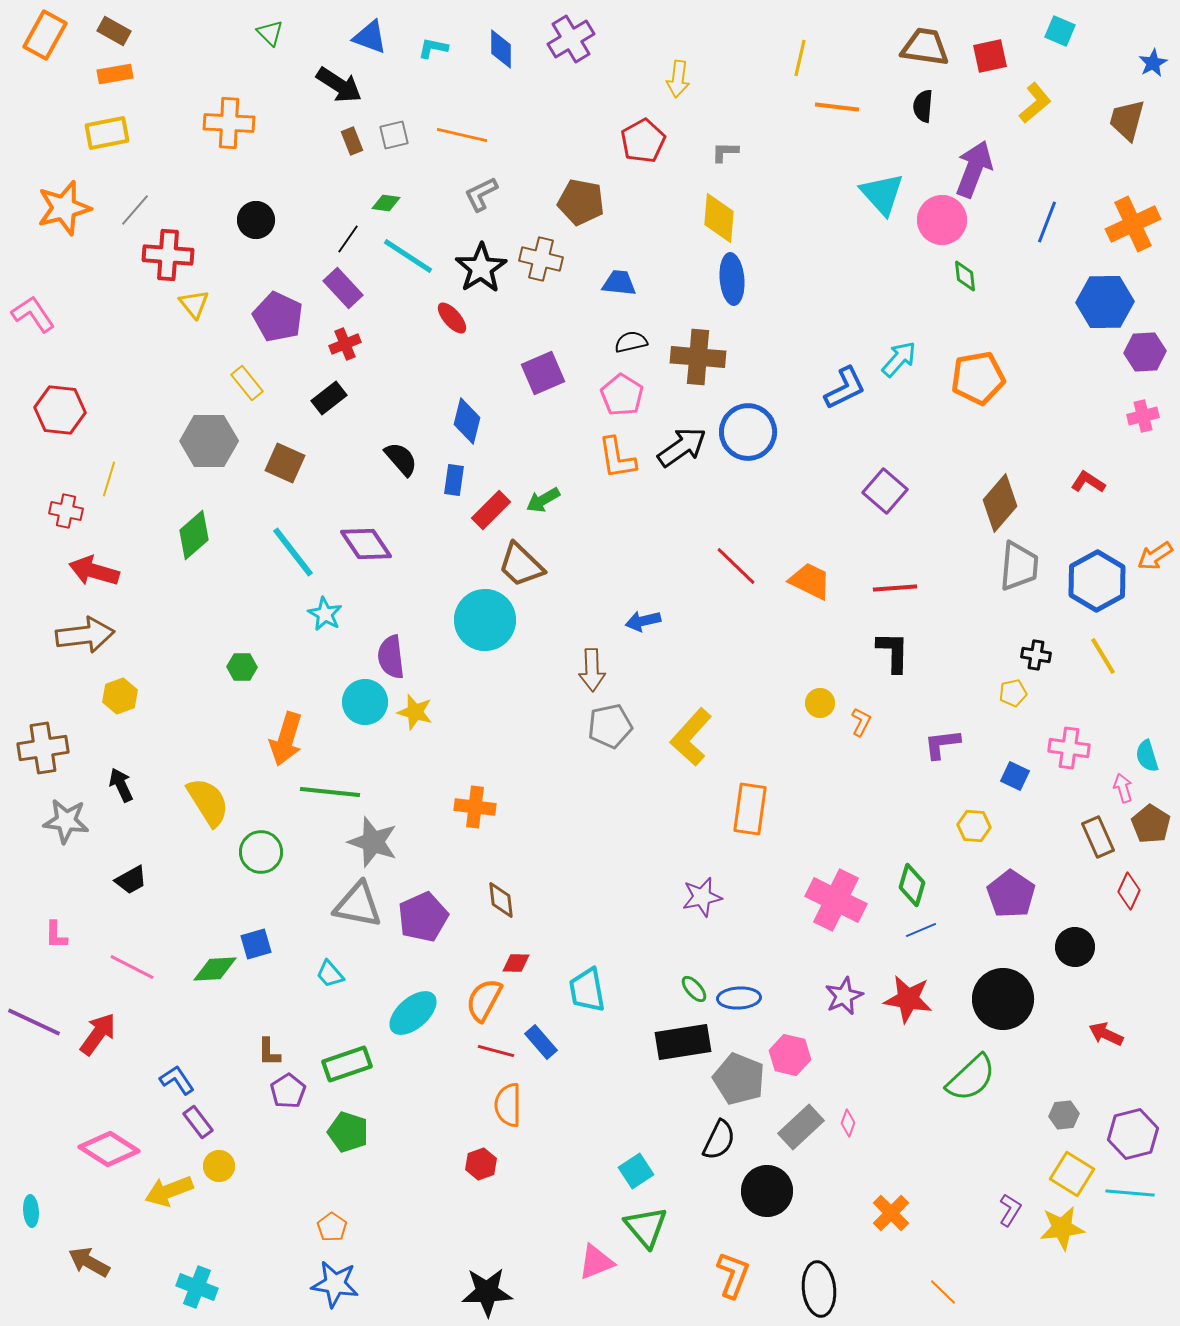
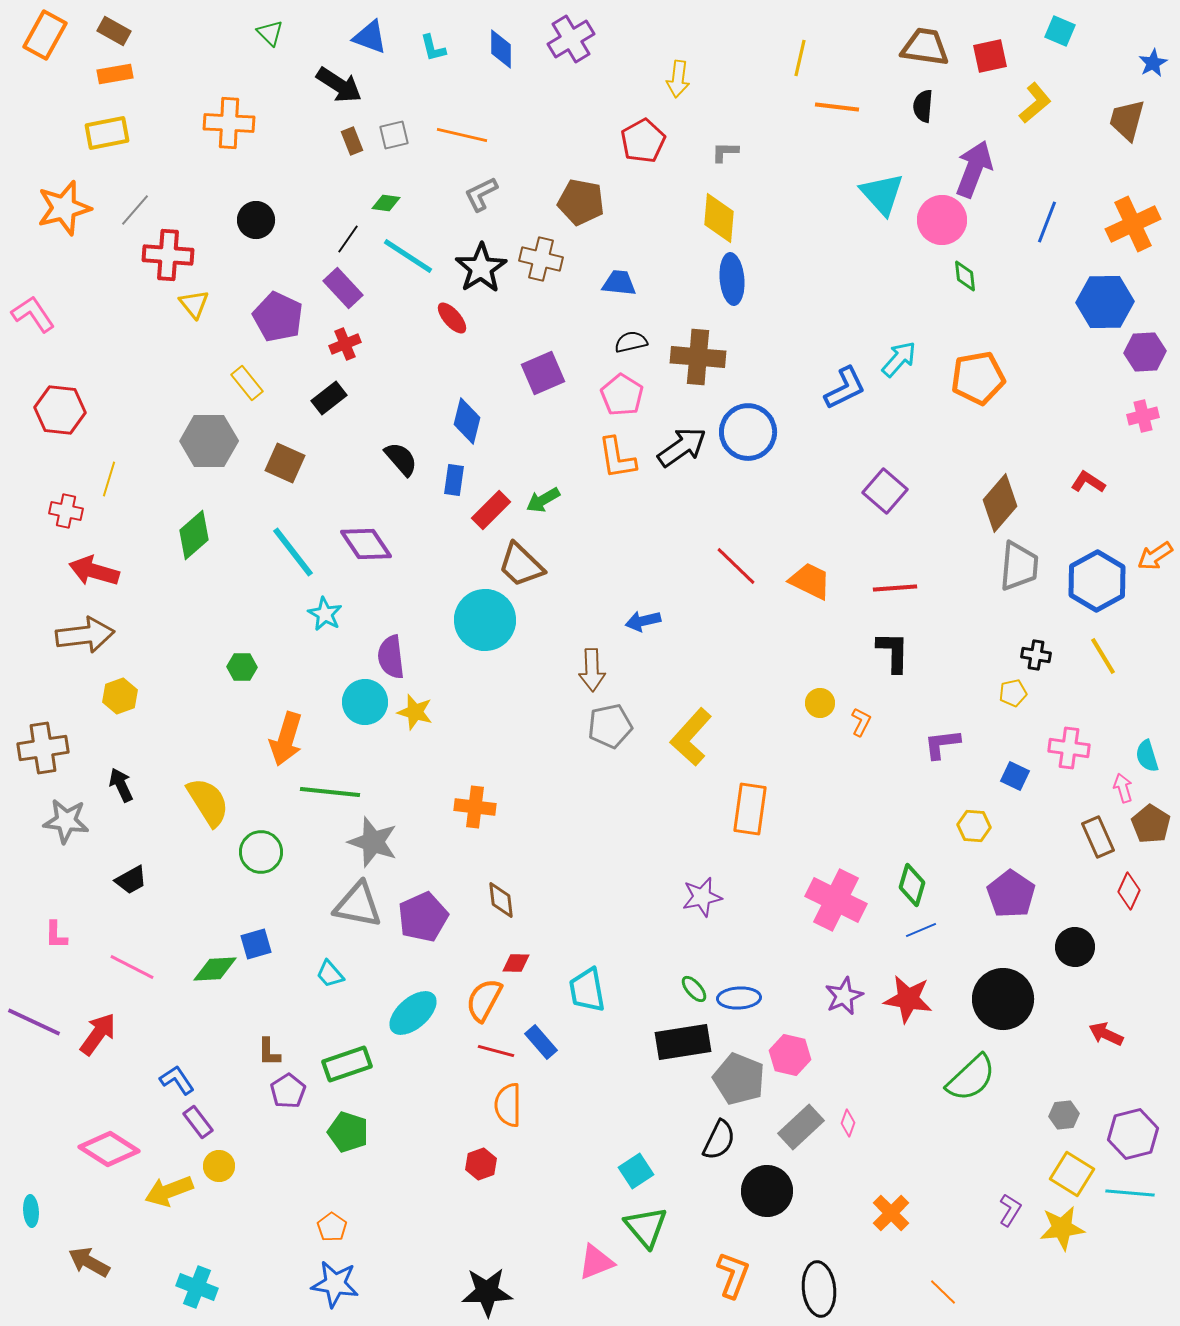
cyan L-shape at (433, 48): rotated 116 degrees counterclockwise
